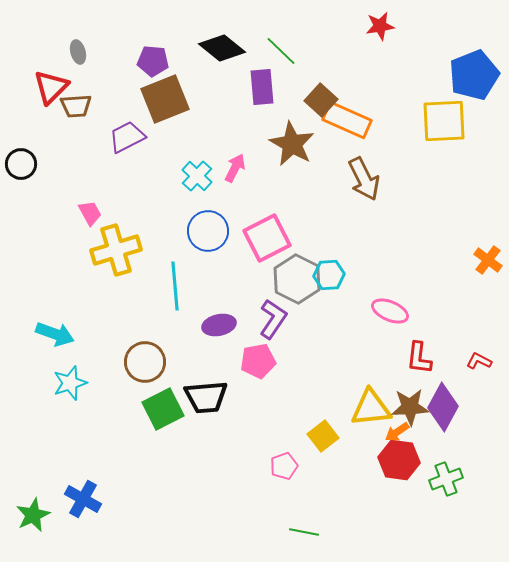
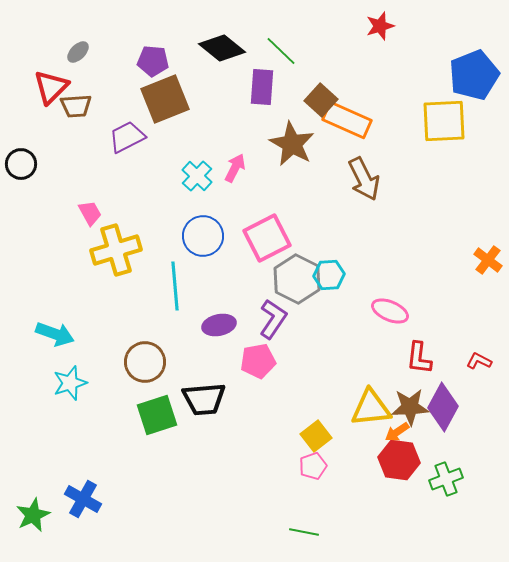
red star at (380, 26): rotated 8 degrees counterclockwise
gray ellipse at (78, 52): rotated 60 degrees clockwise
purple rectangle at (262, 87): rotated 9 degrees clockwise
blue circle at (208, 231): moved 5 px left, 5 px down
black trapezoid at (206, 397): moved 2 px left, 2 px down
green square at (163, 409): moved 6 px left, 6 px down; rotated 9 degrees clockwise
yellow square at (323, 436): moved 7 px left
pink pentagon at (284, 466): moved 29 px right
